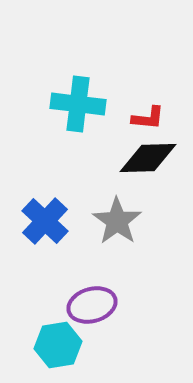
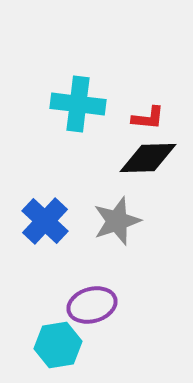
gray star: rotated 18 degrees clockwise
